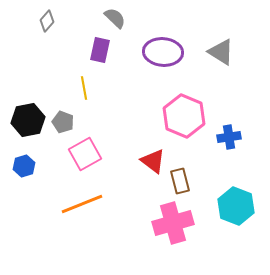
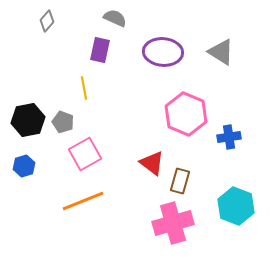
gray semicircle: rotated 20 degrees counterclockwise
pink hexagon: moved 2 px right, 2 px up
red triangle: moved 1 px left, 2 px down
brown rectangle: rotated 30 degrees clockwise
orange line: moved 1 px right, 3 px up
